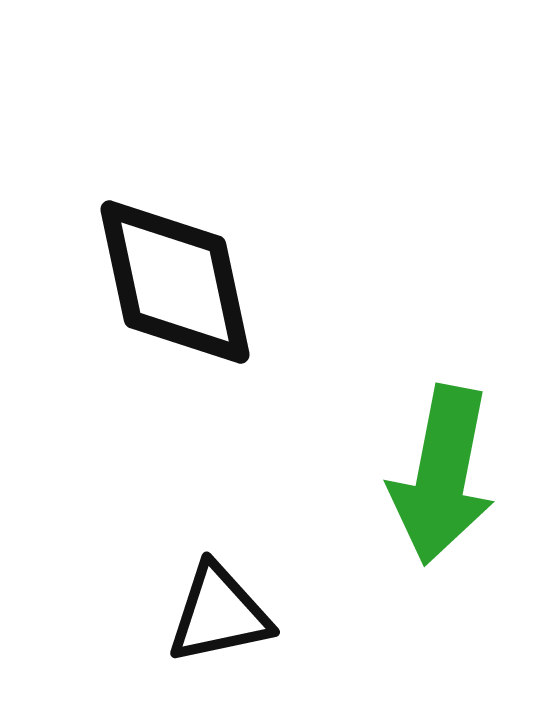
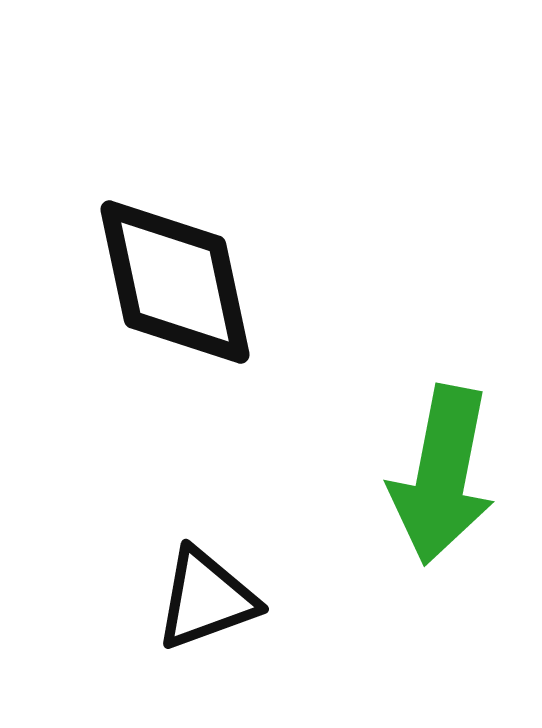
black triangle: moved 13 px left, 15 px up; rotated 8 degrees counterclockwise
